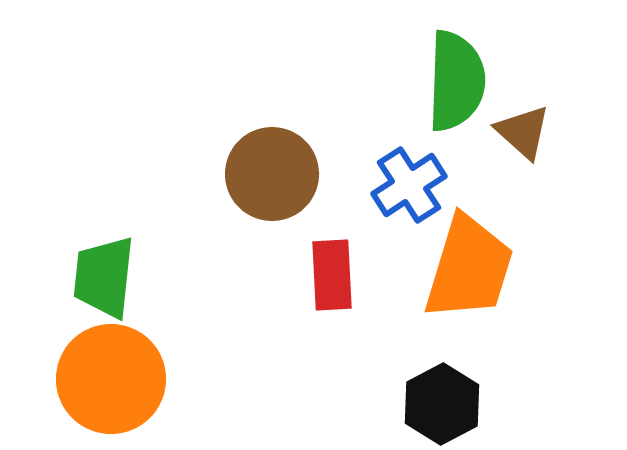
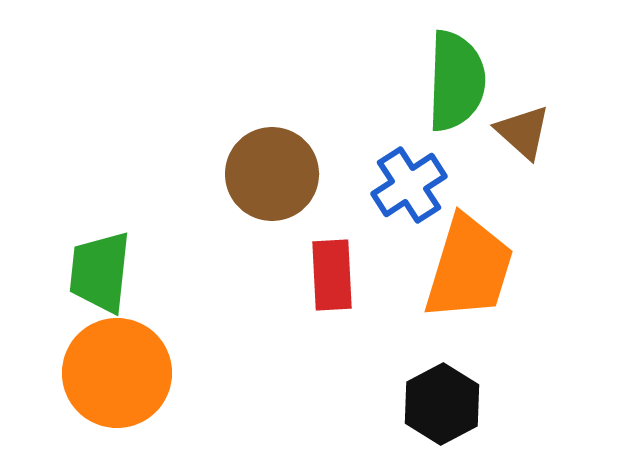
green trapezoid: moved 4 px left, 5 px up
orange circle: moved 6 px right, 6 px up
